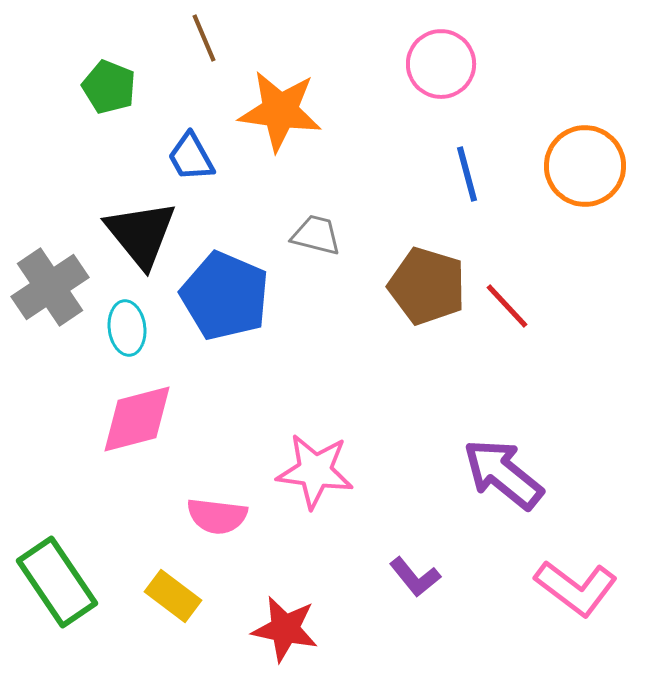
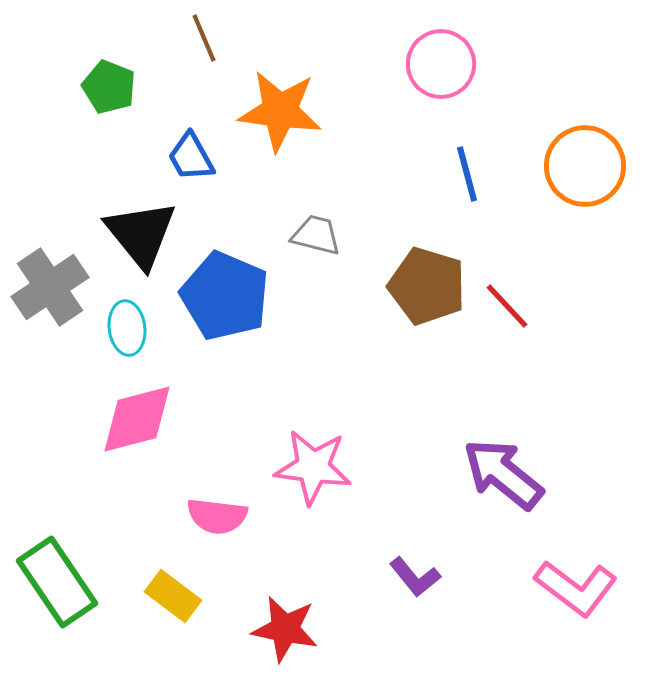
pink star: moved 2 px left, 4 px up
